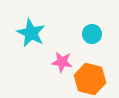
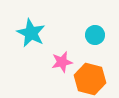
cyan circle: moved 3 px right, 1 px down
pink star: rotated 20 degrees counterclockwise
